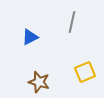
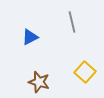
gray line: rotated 25 degrees counterclockwise
yellow square: rotated 25 degrees counterclockwise
